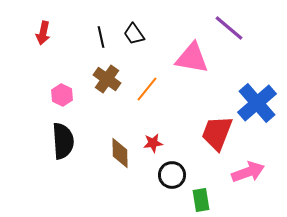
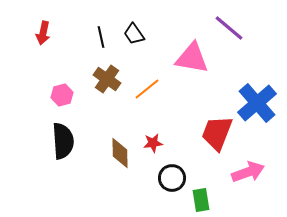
orange line: rotated 12 degrees clockwise
pink hexagon: rotated 20 degrees clockwise
black circle: moved 3 px down
